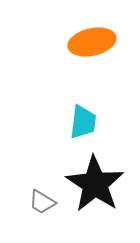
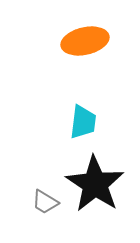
orange ellipse: moved 7 px left, 1 px up
gray trapezoid: moved 3 px right
